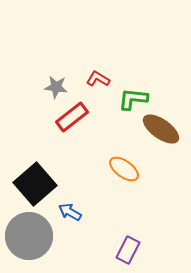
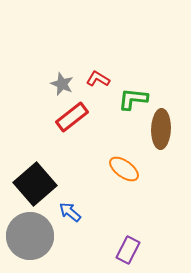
gray star: moved 6 px right, 3 px up; rotated 15 degrees clockwise
brown ellipse: rotated 57 degrees clockwise
blue arrow: rotated 10 degrees clockwise
gray circle: moved 1 px right
